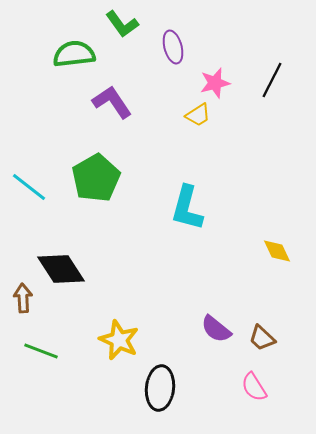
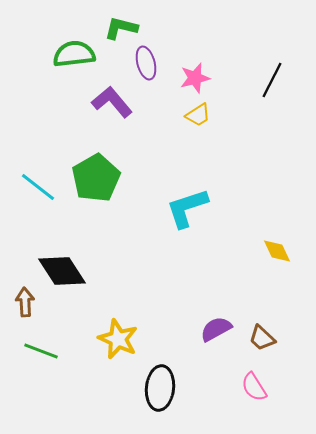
green L-shape: moved 1 px left, 4 px down; rotated 140 degrees clockwise
purple ellipse: moved 27 px left, 16 px down
pink star: moved 20 px left, 5 px up
purple L-shape: rotated 6 degrees counterclockwise
cyan line: moved 9 px right
cyan L-shape: rotated 57 degrees clockwise
black diamond: moved 1 px right, 2 px down
brown arrow: moved 2 px right, 4 px down
purple semicircle: rotated 112 degrees clockwise
yellow star: moved 1 px left, 1 px up
